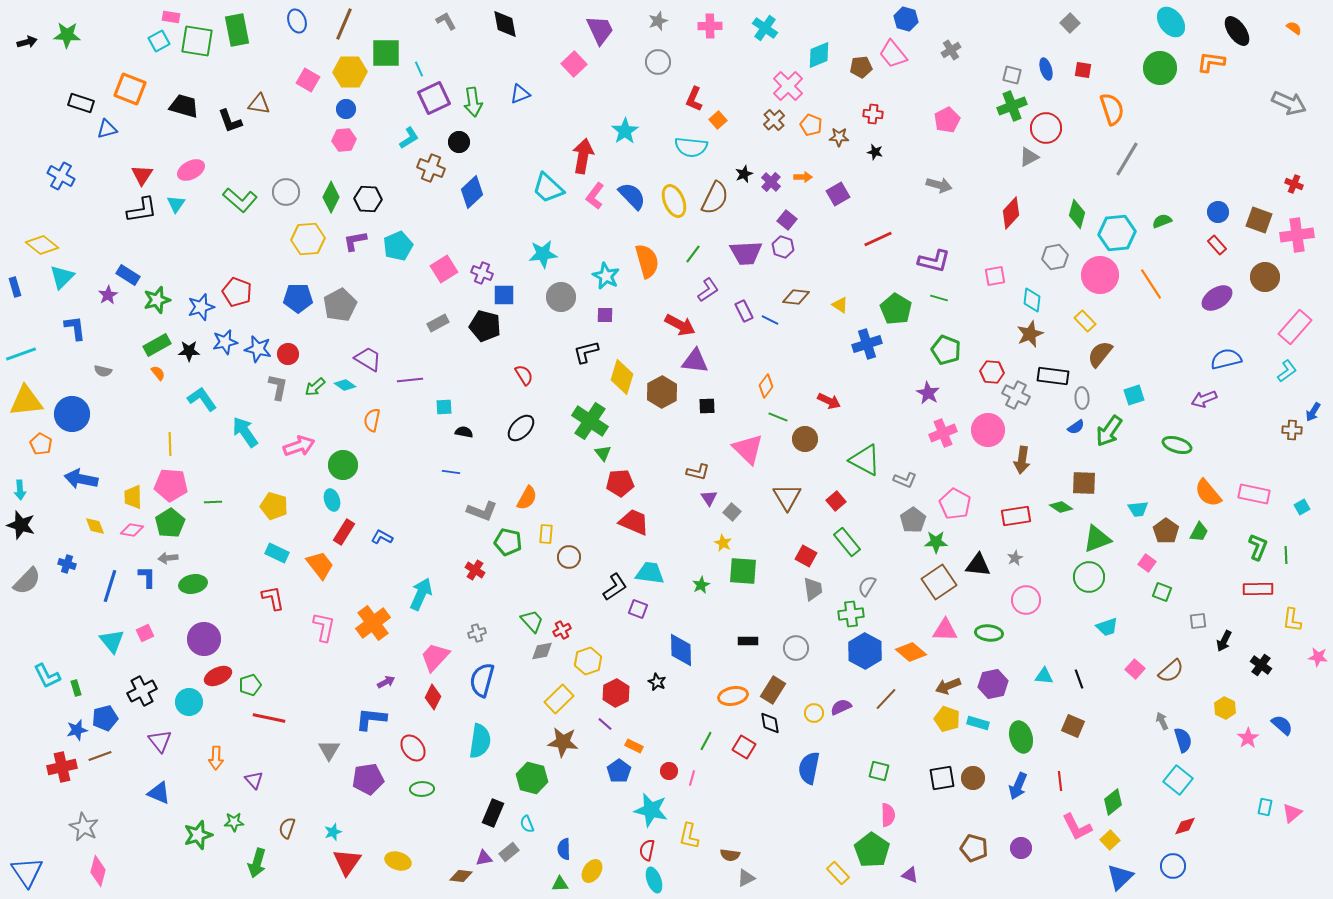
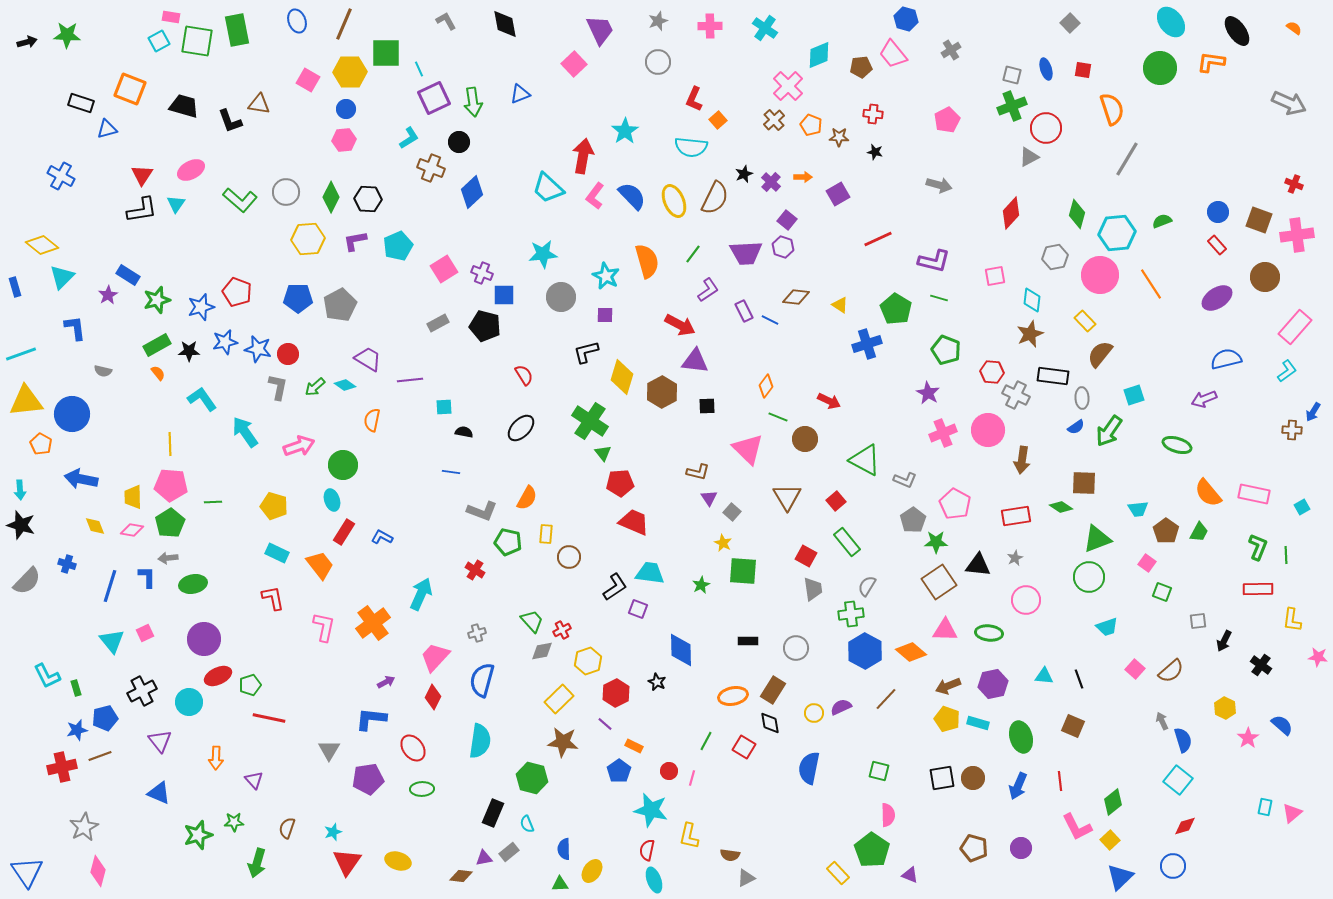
gray star at (84, 827): rotated 16 degrees clockwise
